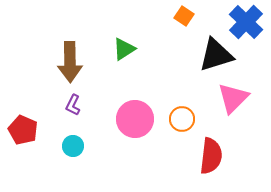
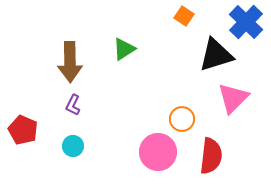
pink circle: moved 23 px right, 33 px down
